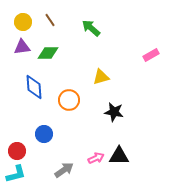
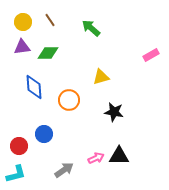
red circle: moved 2 px right, 5 px up
